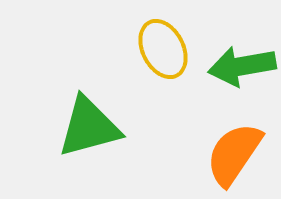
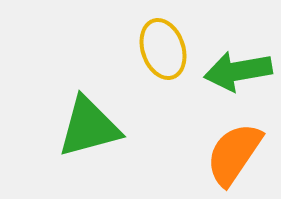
yellow ellipse: rotated 8 degrees clockwise
green arrow: moved 4 px left, 5 px down
